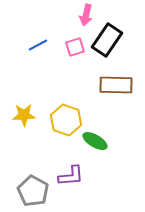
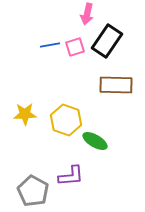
pink arrow: moved 1 px right, 1 px up
black rectangle: moved 1 px down
blue line: moved 12 px right; rotated 18 degrees clockwise
yellow star: moved 1 px right, 1 px up
